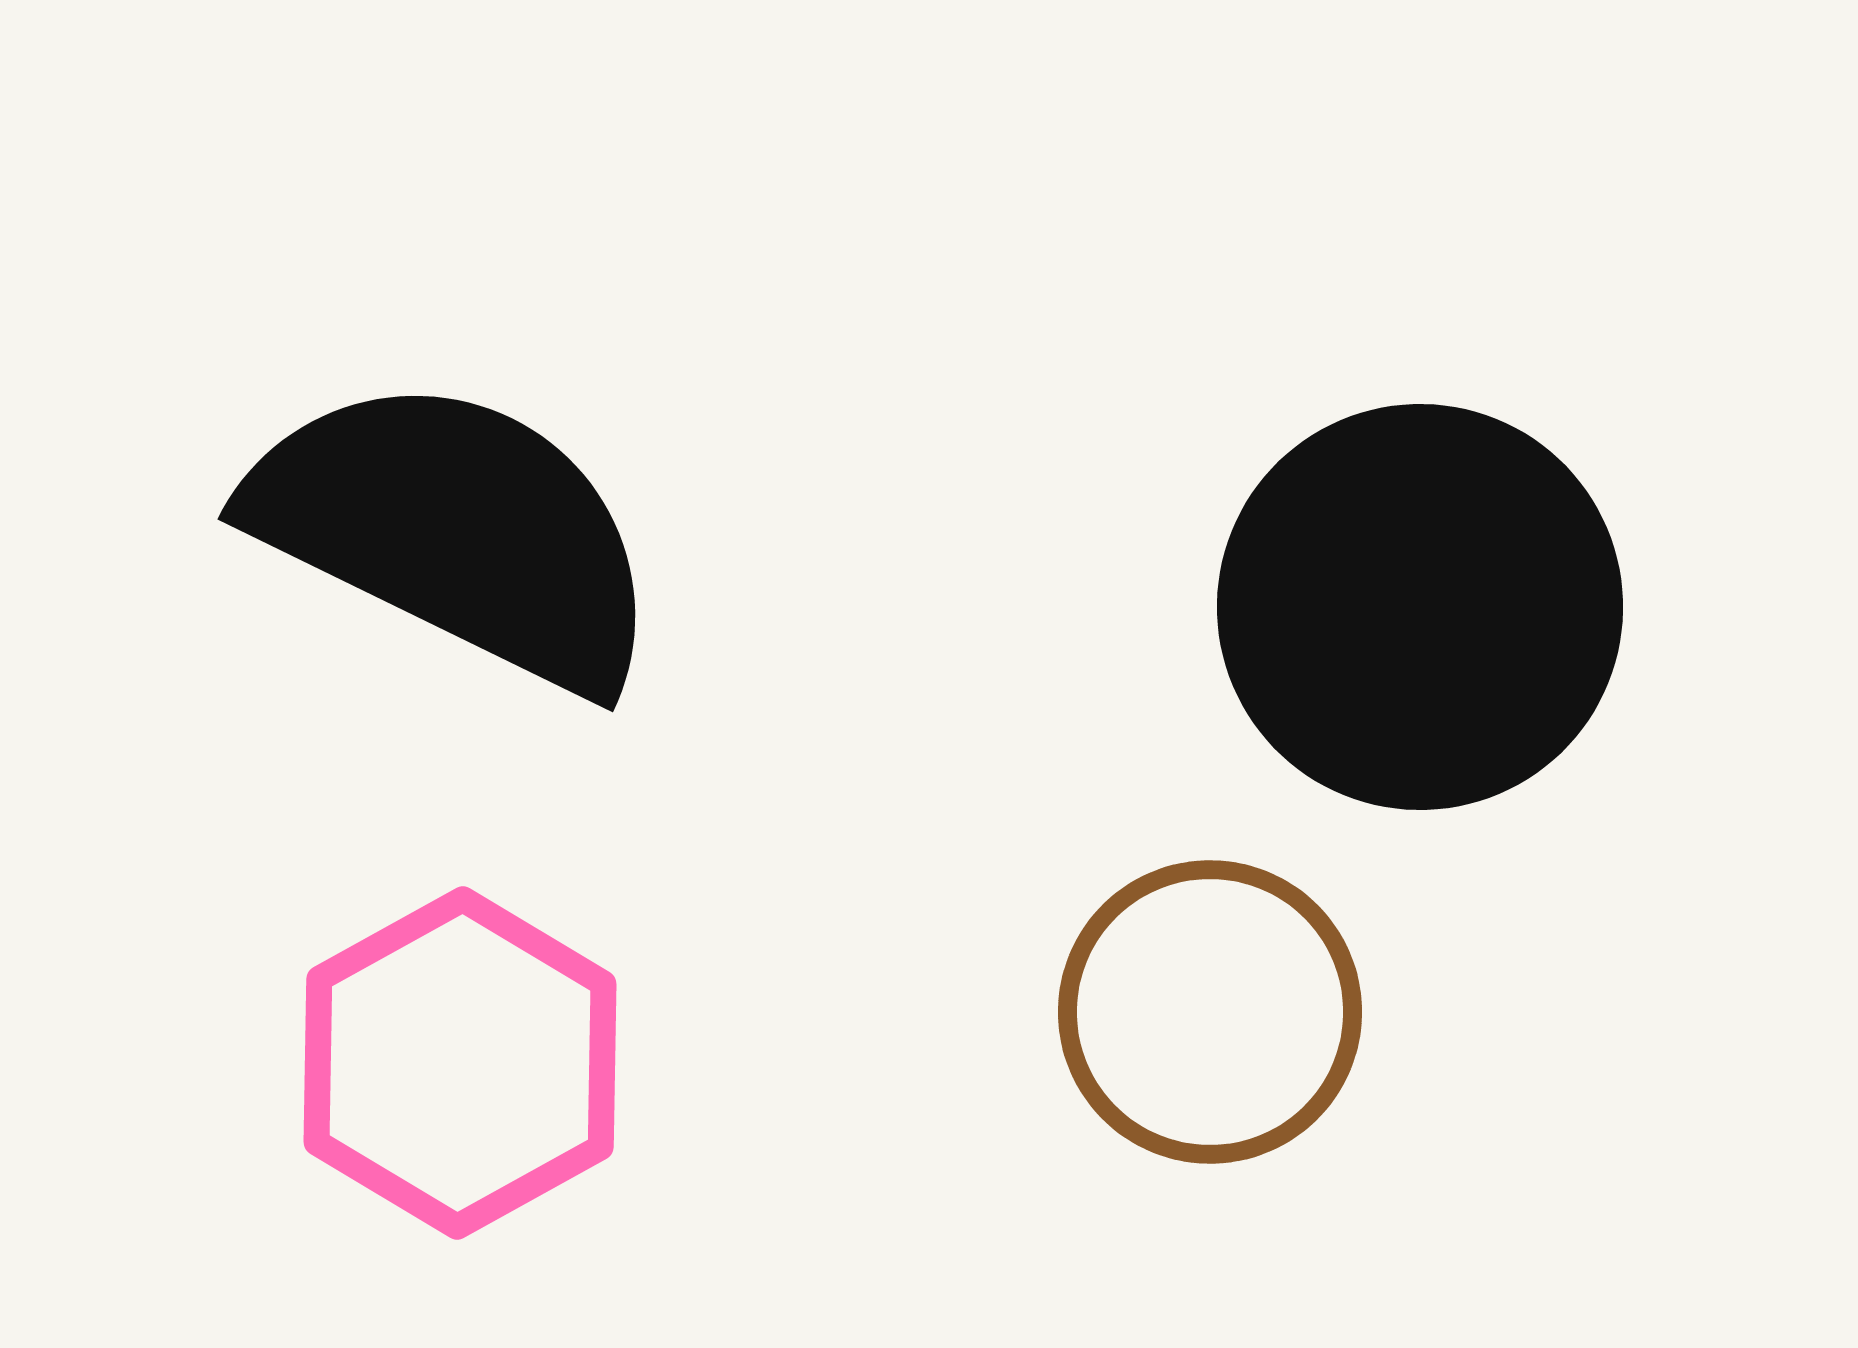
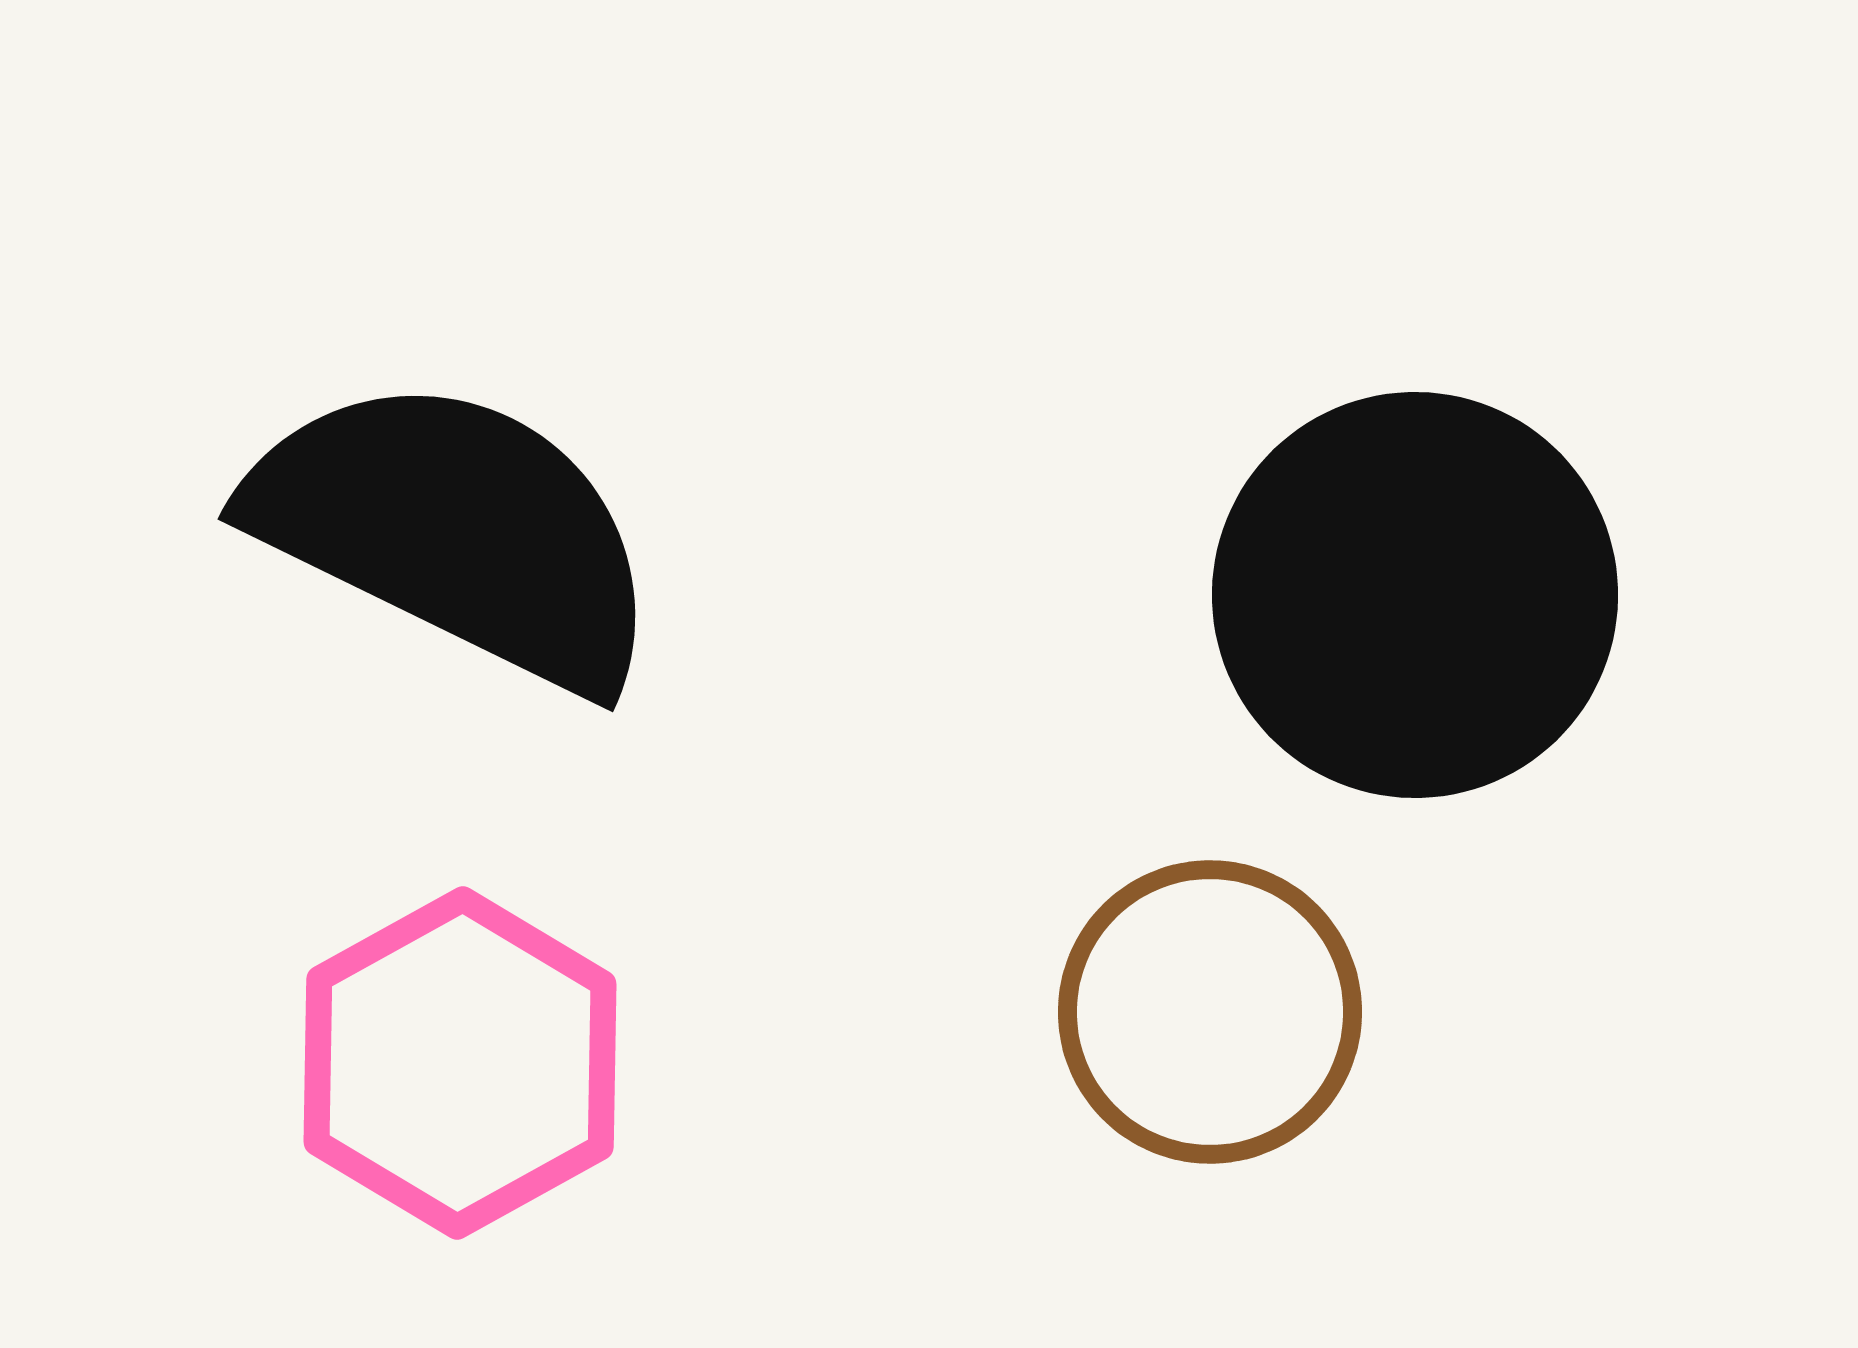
black circle: moved 5 px left, 12 px up
